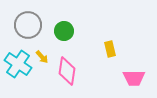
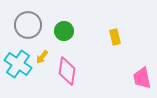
yellow rectangle: moved 5 px right, 12 px up
yellow arrow: rotated 80 degrees clockwise
pink trapezoid: moved 8 px right; rotated 80 degrees clockwise
